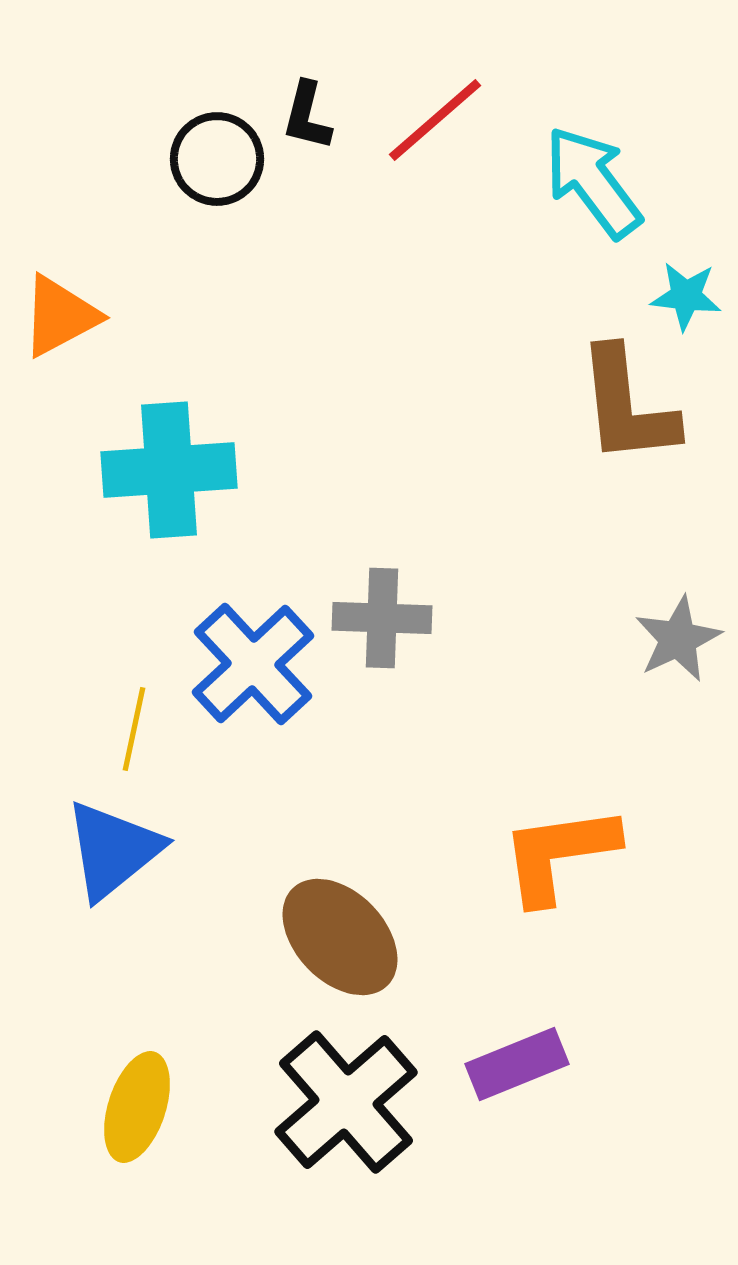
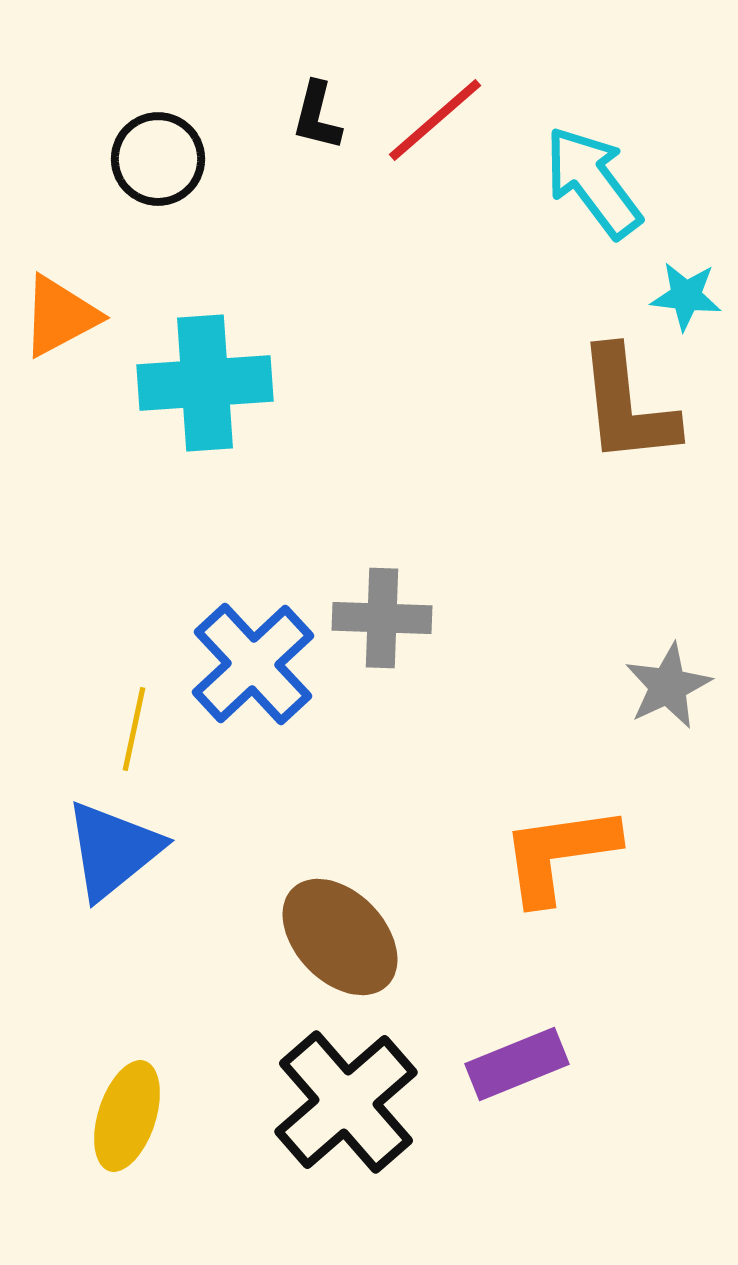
black L-shape: moved 10 px right
black circle: moved 59 px left
cyan cross: moved 36 px right, 87 px up
gray star: moved 10 px left, 47 px down
yellow ellipse: moved 10 px left, 9 px down
